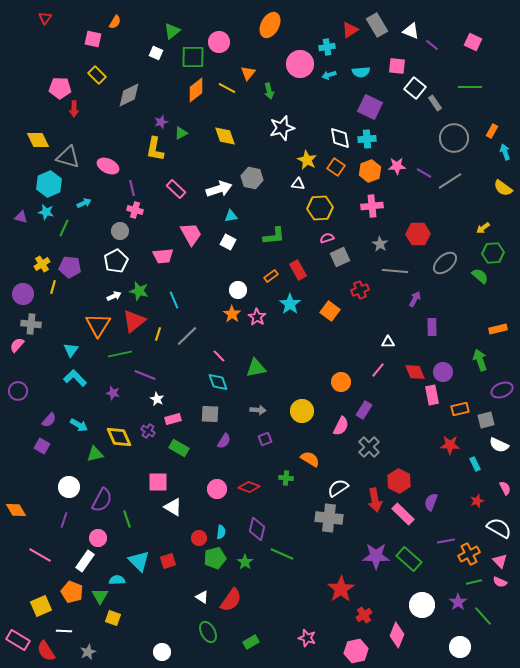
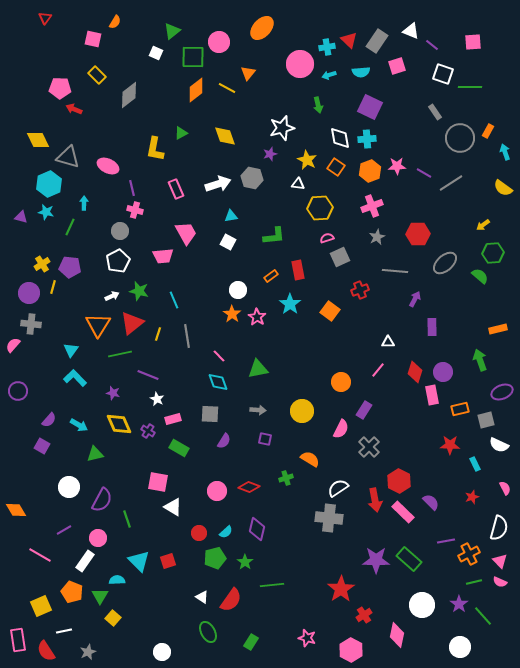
orange ellipse at (270, 25): moved 8 px left, 3 px down; rotated 15 degrees clockwise
gray rectangle at (377, 25): moved 16 px down; rotated 65 degrees clockwise
red triangle at (350, 30): moved 1 px left, 10 px down; rotated 42 degrees counterclockwise
pink square at (473, 42): rotated 30 degrees counterclockwise
pink square at (397, 66): rotated 24 degrees counterclockwise
white square at (415, 88): moved 28 px right, 14 px up; rotated 20 degrees counterclockwise
green arrow at (269, 91): moved 49 px right, 14 px down
gray diamond at (129, 95): rotated 12 degrees counterclockwise
gray rectangle at (435, 103): moved 9 px down
red arrow at (74, 109): rotated 112 degrees clockwise
purple star at (161, 122): moved 109 px right, 32 px down
orange rectangle at (492, 131): moved 4 px left
gray circle at (454, 138): moved 6 px right
gray line at (450, 181): moved 1 px right, 2 px down
pink rectangle at (176, 189): rotated 24 degrees clockwise
white arrow at (219, 189): moved 1 px left, 5 px up
cyan arrow at (84, 203): rotated 64 degrees counterclockwise
pink cross at (372, 206): rotated 15 degrees counterclockwise
green line at (64, 228): moved 6 px right, 1 px up
yellow arrow at (483, 228): moved 3 px up
pink trapezoid at (191, 234): moved 5 px left, 1 px up
gray star at (380, 244): moved 3 px left, 7 px up; rotated 14 degrees clockwise
white pentagon at (116, 261): moved 2 px right
red rectangle at (298, 270): rotated 18 degrees clockwise
purple circle at (23, 294): moved 6 px right, 1 px up
white arrow at (114, 296): moved 2 px left
red triangle at (134, 321): moved 2 px left, 2 px down
gray line at (187, 336): rotated 55 degrees counterclockwise
pink semicircle at (17, 345): moved 4 px left
green triangle at (256, 368): moved 2 px right, 1 px down
red diamond at (415, 372): rotated 40 degrees clockwise
purple line at (145, 375): moved 3 px right
purple ellipse at (502, 390): moved 2 px down
pink semicircle at (341, 426): moved 3 px down
yellow diamond at (119, 437): moved 13 px up
purple square at (265, 439): rotated 32 degrees clockwise
green cross at (286, 478): rotated 24 degrees counterclockwise
pink square at (158, 482): rotated 10 degrees clockwise
pink circle at (217, 489): moved 2 px down
red star at (477, 501): moved 5 px left, 4 px up
purple semicircle at (431, 502): rotated 114 degrees clockwise
pink rectangle at (403, 514): moved 2 px up
purple line at (64, 520): moved 10 px down; rotated 42 degrees clockwise
white semicircle at (499, 528): rotated 75 degrees clockwise
cyan semicircle at (221, 532): moved 5 px right; rotated 40 degrees clockwise
red circle at (199, 538): moved 5 px up
green line at (282, 554): moved 10 px left, 31 px down; rotated 30 degrees counterclockwise
purple star at (376, 556): moved 4 px down
purple star at (458, 602): moved 1 px right, 2 px down
yellow square at (113, 618): rotated 21 degrees clockwise
white line at (64, 631): rotated 14 degrees counterclockwise
pink diamond at (397, 635): rotated 10 degrees counterclockwise
pink rectangle at (18, 640): rotated 50 degrees clockwise
green rectangle at (251, 642): rotated 28 degrees counterclockwise
pink hexagon at (356, 651): moved 5 px left, 1 px up; rotated 20 degrees counterclockwise
